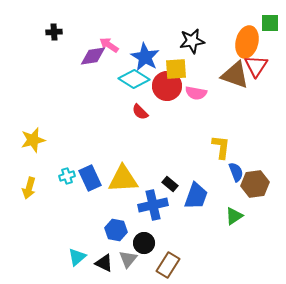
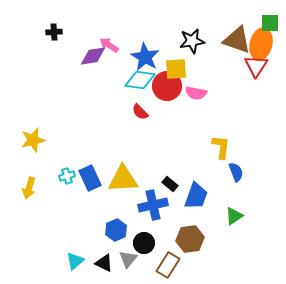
orange ellipse: moved 14 px right, 2 px down
brown triangle: moved 2 px right, 35 px up
cyan diamond: moved 6 px right, 1 px down; rotated 24 degrees counterclockwise
brown hexagon: moved 65 px left, 55 px down
blue hexagon: rotated 25 degrees clockwise
cyan triangle: moved 2 px left, 4 px down
